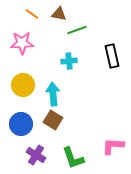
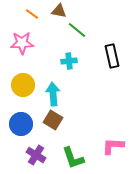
brown triangle: moved 3 px up
green line: rotated 60 degrees clockwise
